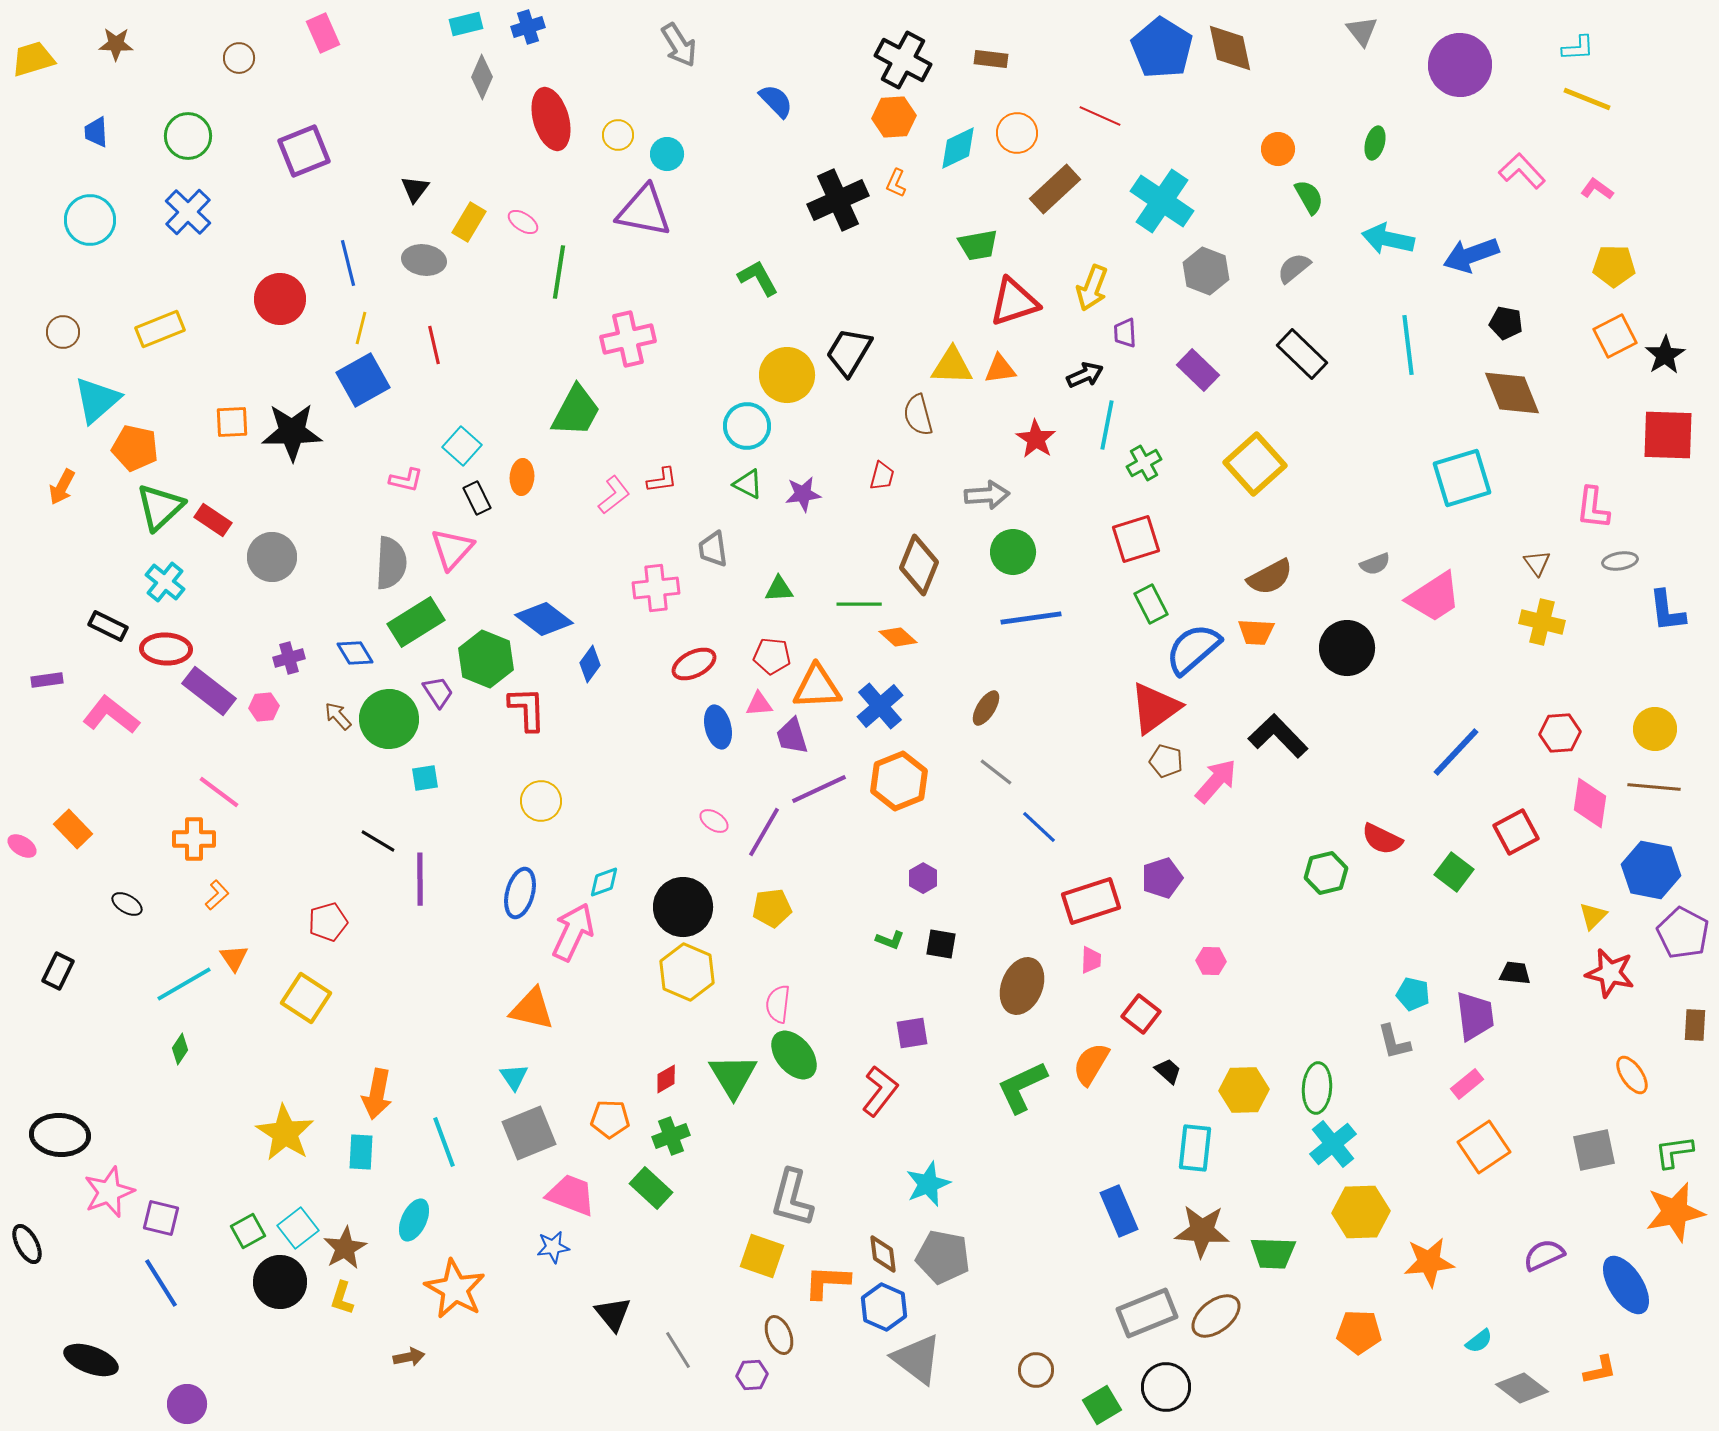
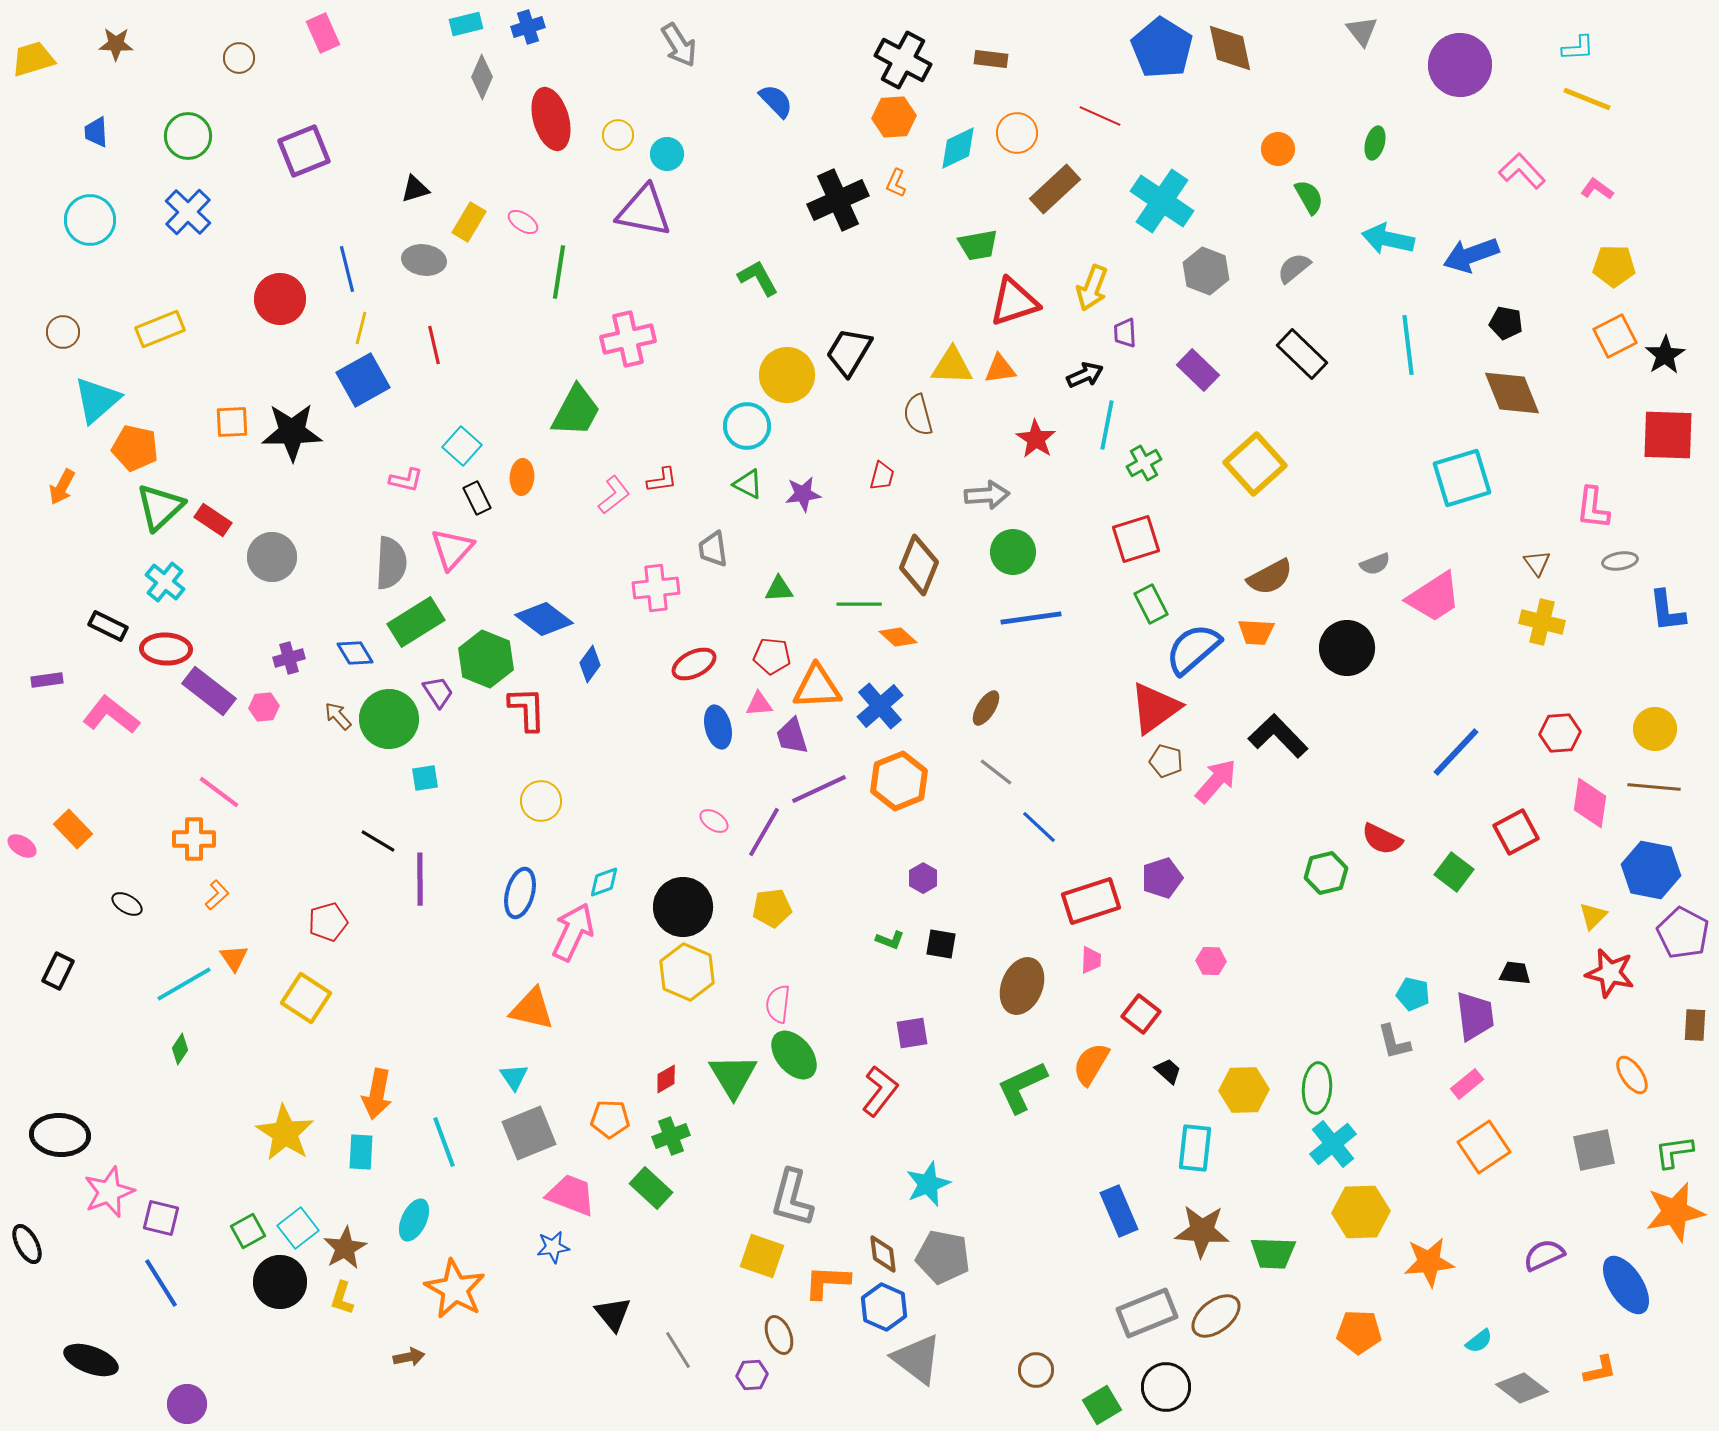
black triangle at (415, 189): rotated 36 degrees clockwise
blue line at (348, 263): moved 1 px left, 6 px down
